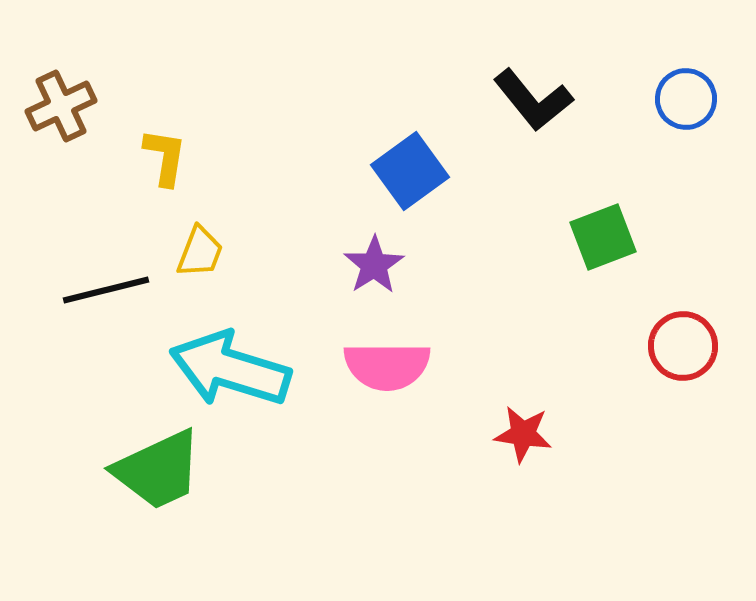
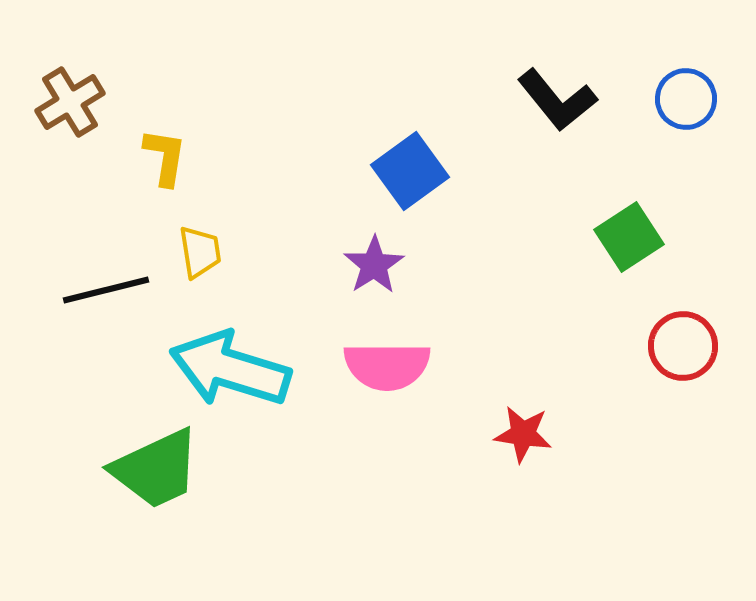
black L-shape: moved 24 px right
brown cross: moved 9 px right, 4 px up; rotated 6 degrees counterclockwise
green square: moved 26 px right; rotated 12 degrees counterclockwise
yellow trapezoid: rotated 30 degrees counterclockwise
green trapezoid: moved 2 px left, 1 px up
